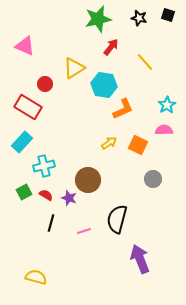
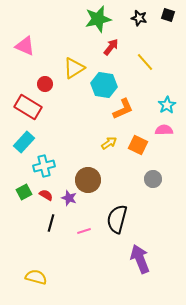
cyan rectangle: moved 2 px right
